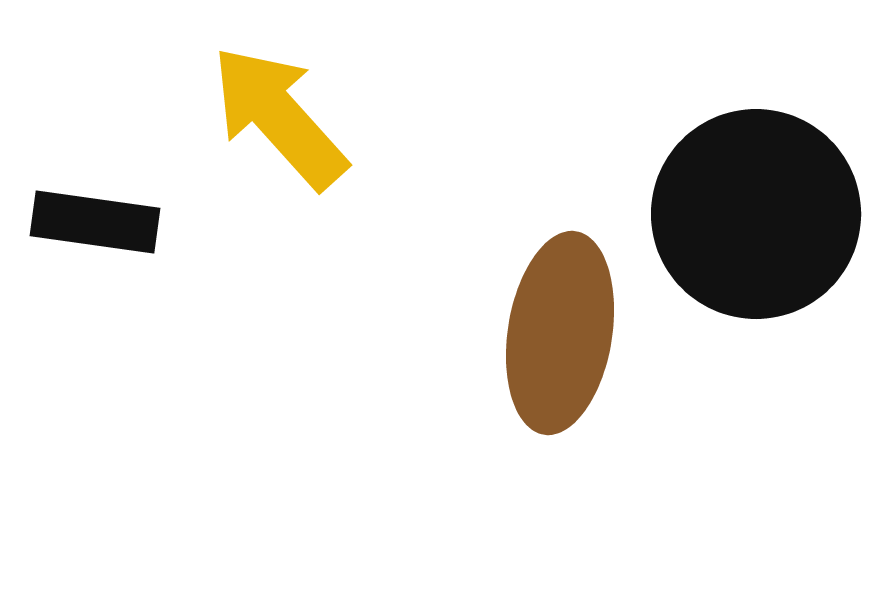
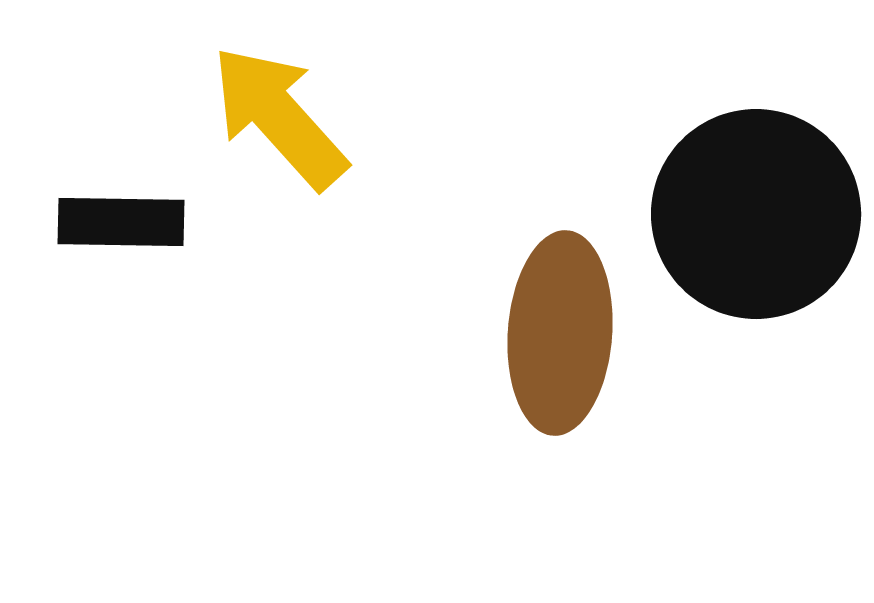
black rectangle: moved 26 px right; rotated 7 degrees counterclockwise
brown ellipse: rotated 5 degrees counterclockwise
